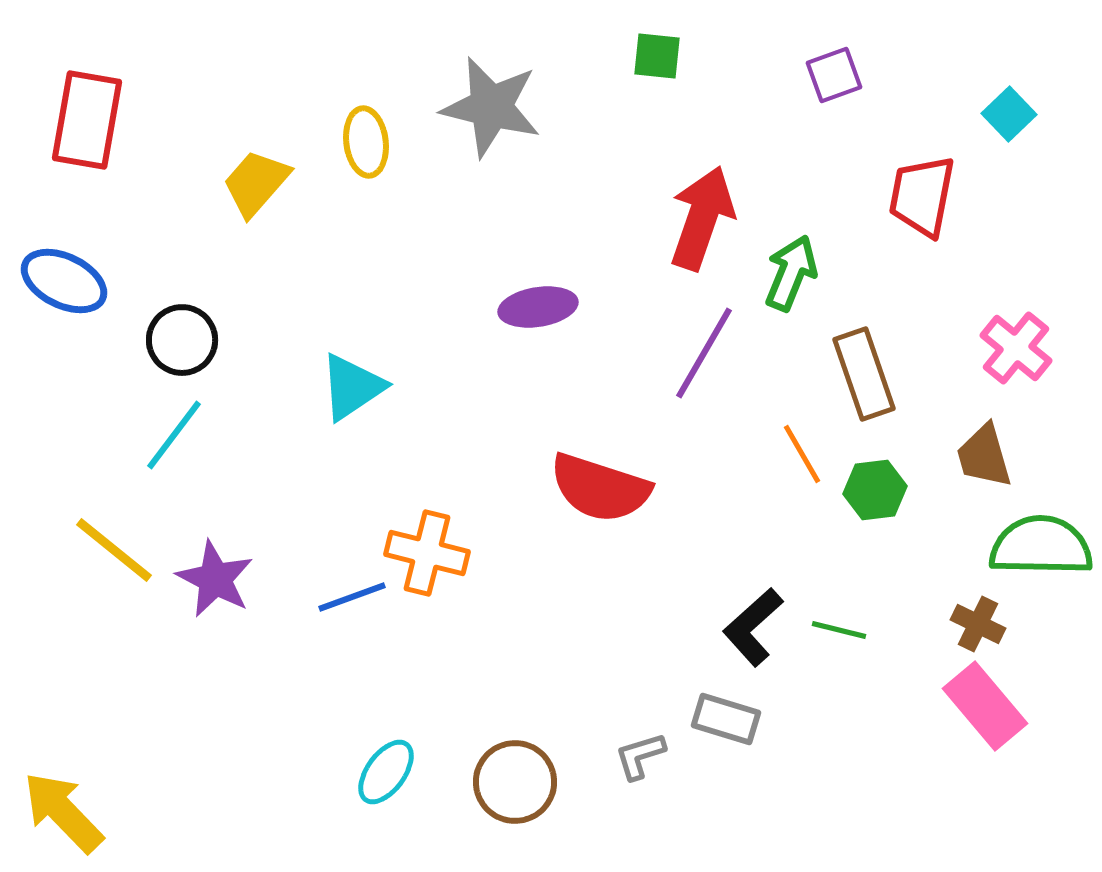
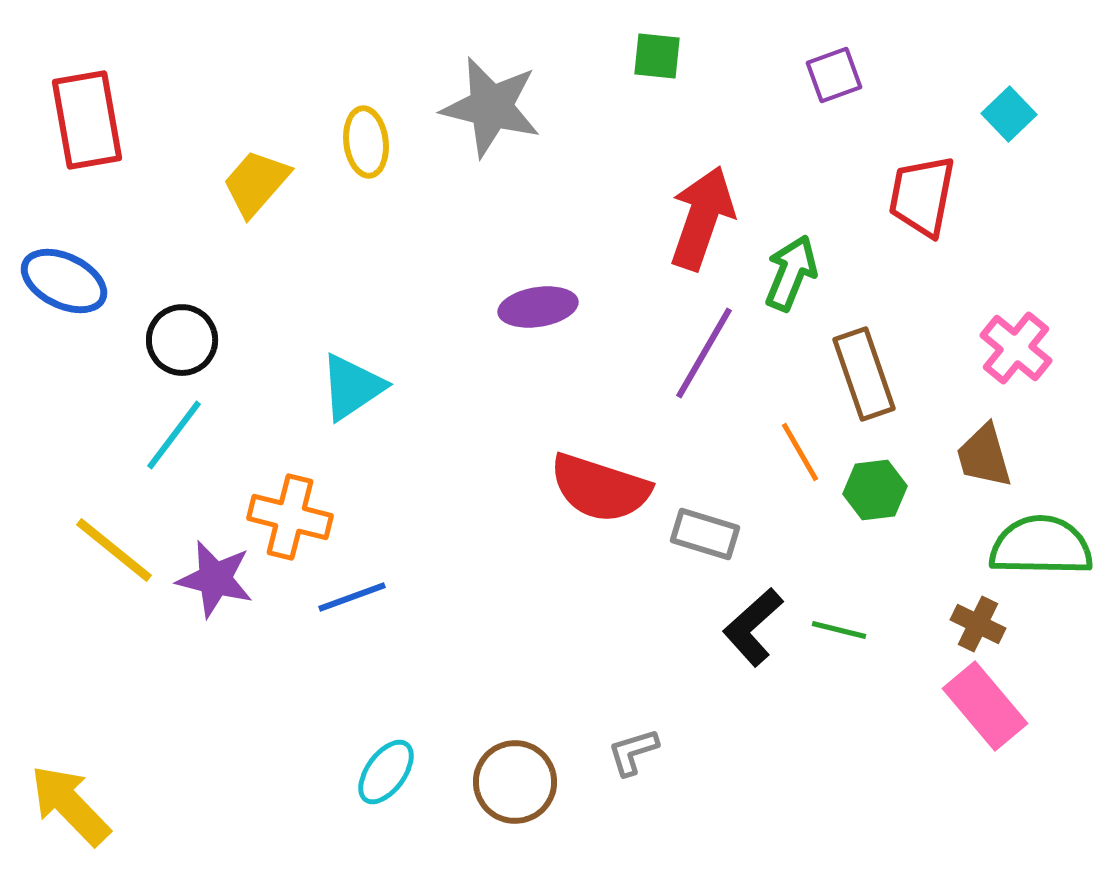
red rectangle: rotated 20 degrees counterclockwise
orange line: moved 2 px left, 2 px up
orange cross: moved 137 px left, 36 px up
purple star: rotated 14 degrees counterclockwise
gray rectangle: moved 21 px left, 185 px up
gray L-shape: moved 7 px left, 4 px up
yellow arrow: moved 7 px right, 7 px up
